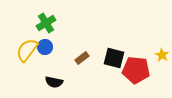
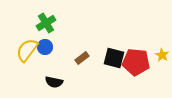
red pentagon: moved 8 px up
